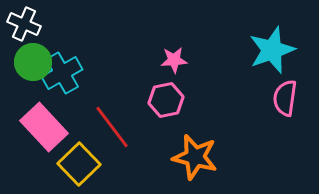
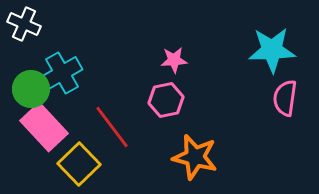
cyan star: rotated 18 degrees clockwise
green circle: moved 2 px left, 27 px down
